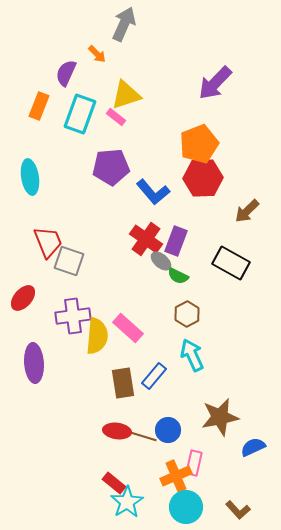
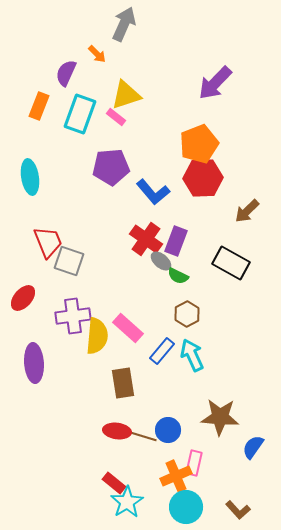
blue rectangle at (154, 376): moved 8 px right, 25 px up
brown star at (220, 417): rotated 15 degrees clockwise
blue semicircle at (253, 447): rotated 30 degrees counterclockwise
